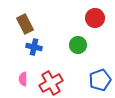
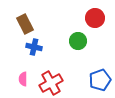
green circle: moved 4 px up
